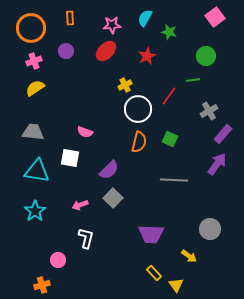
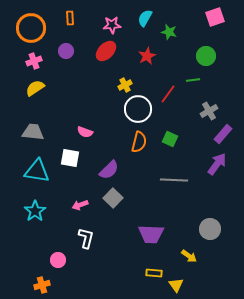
pink square: rotated 18 degrees clockwise
red line: moved 1 px left, 2 px up
yellow rectangle: rotated 42 degrees counterclockwise
